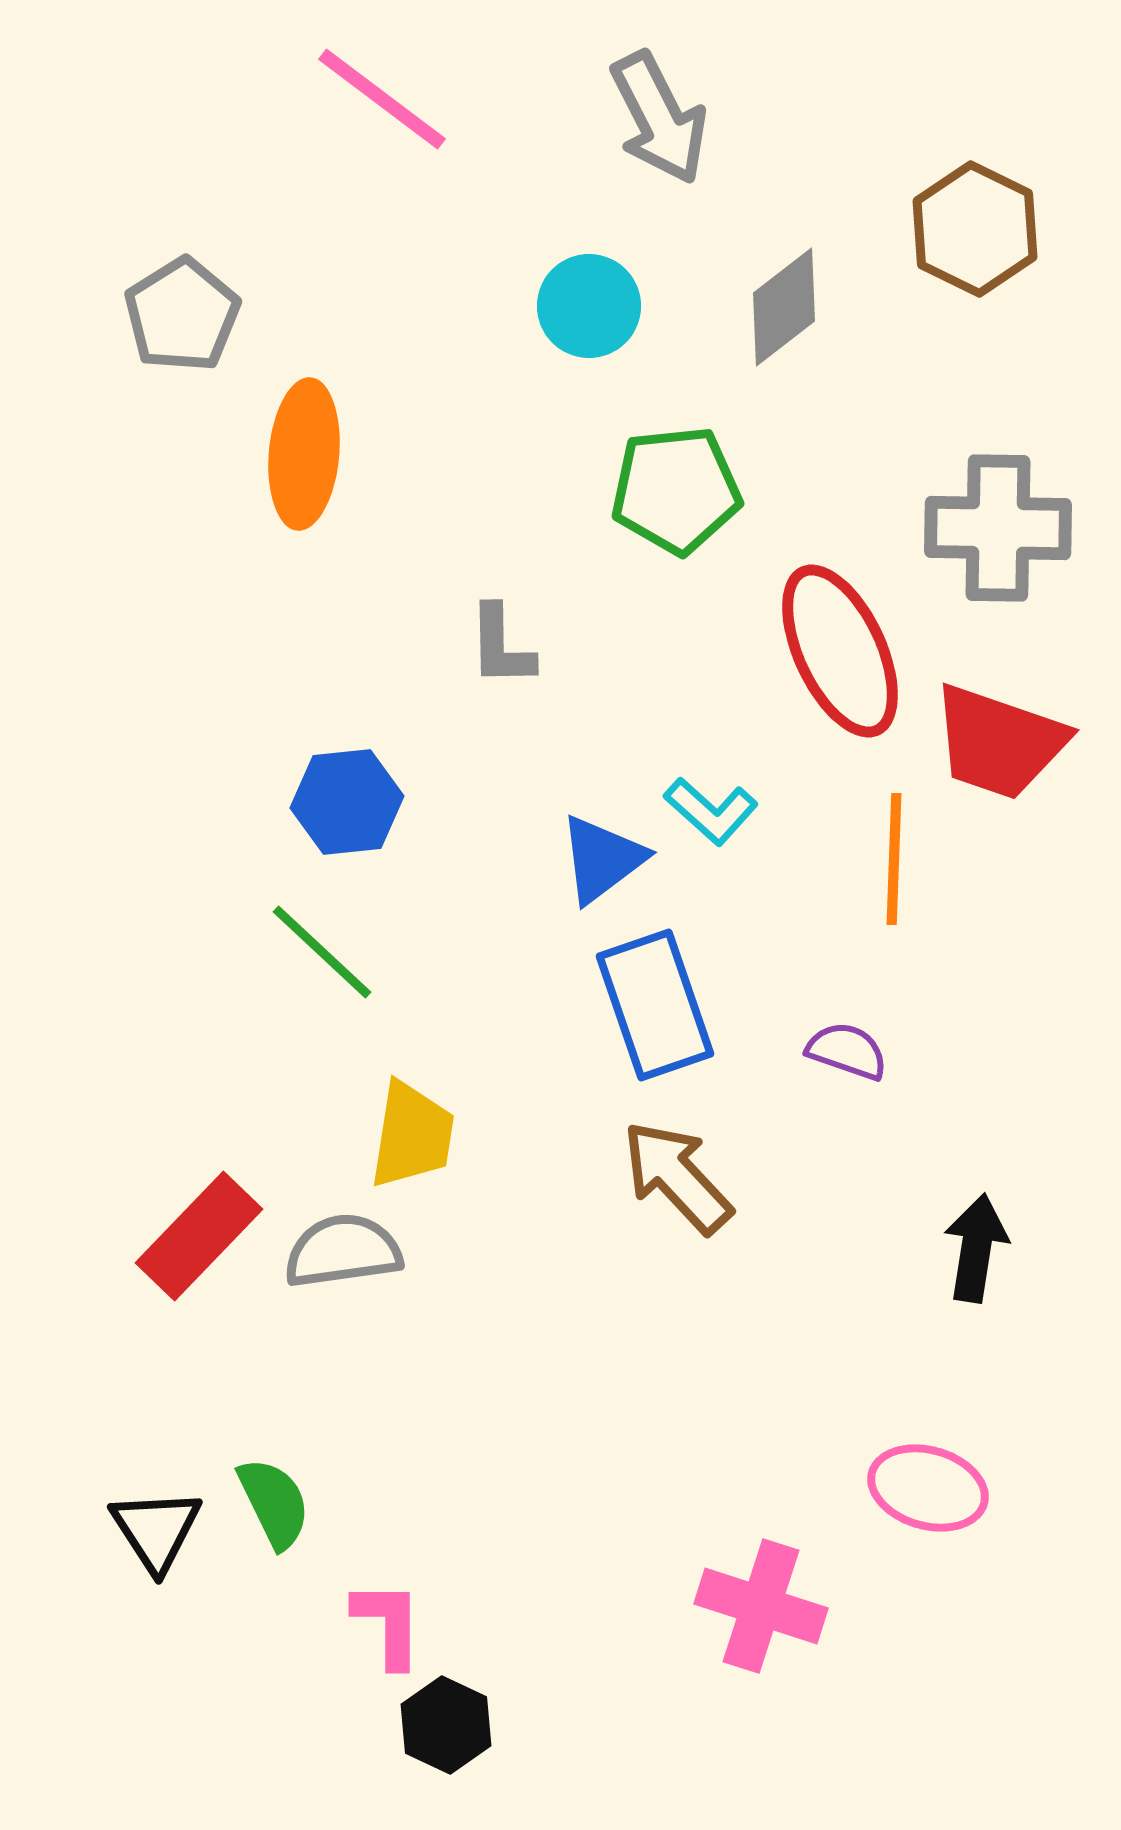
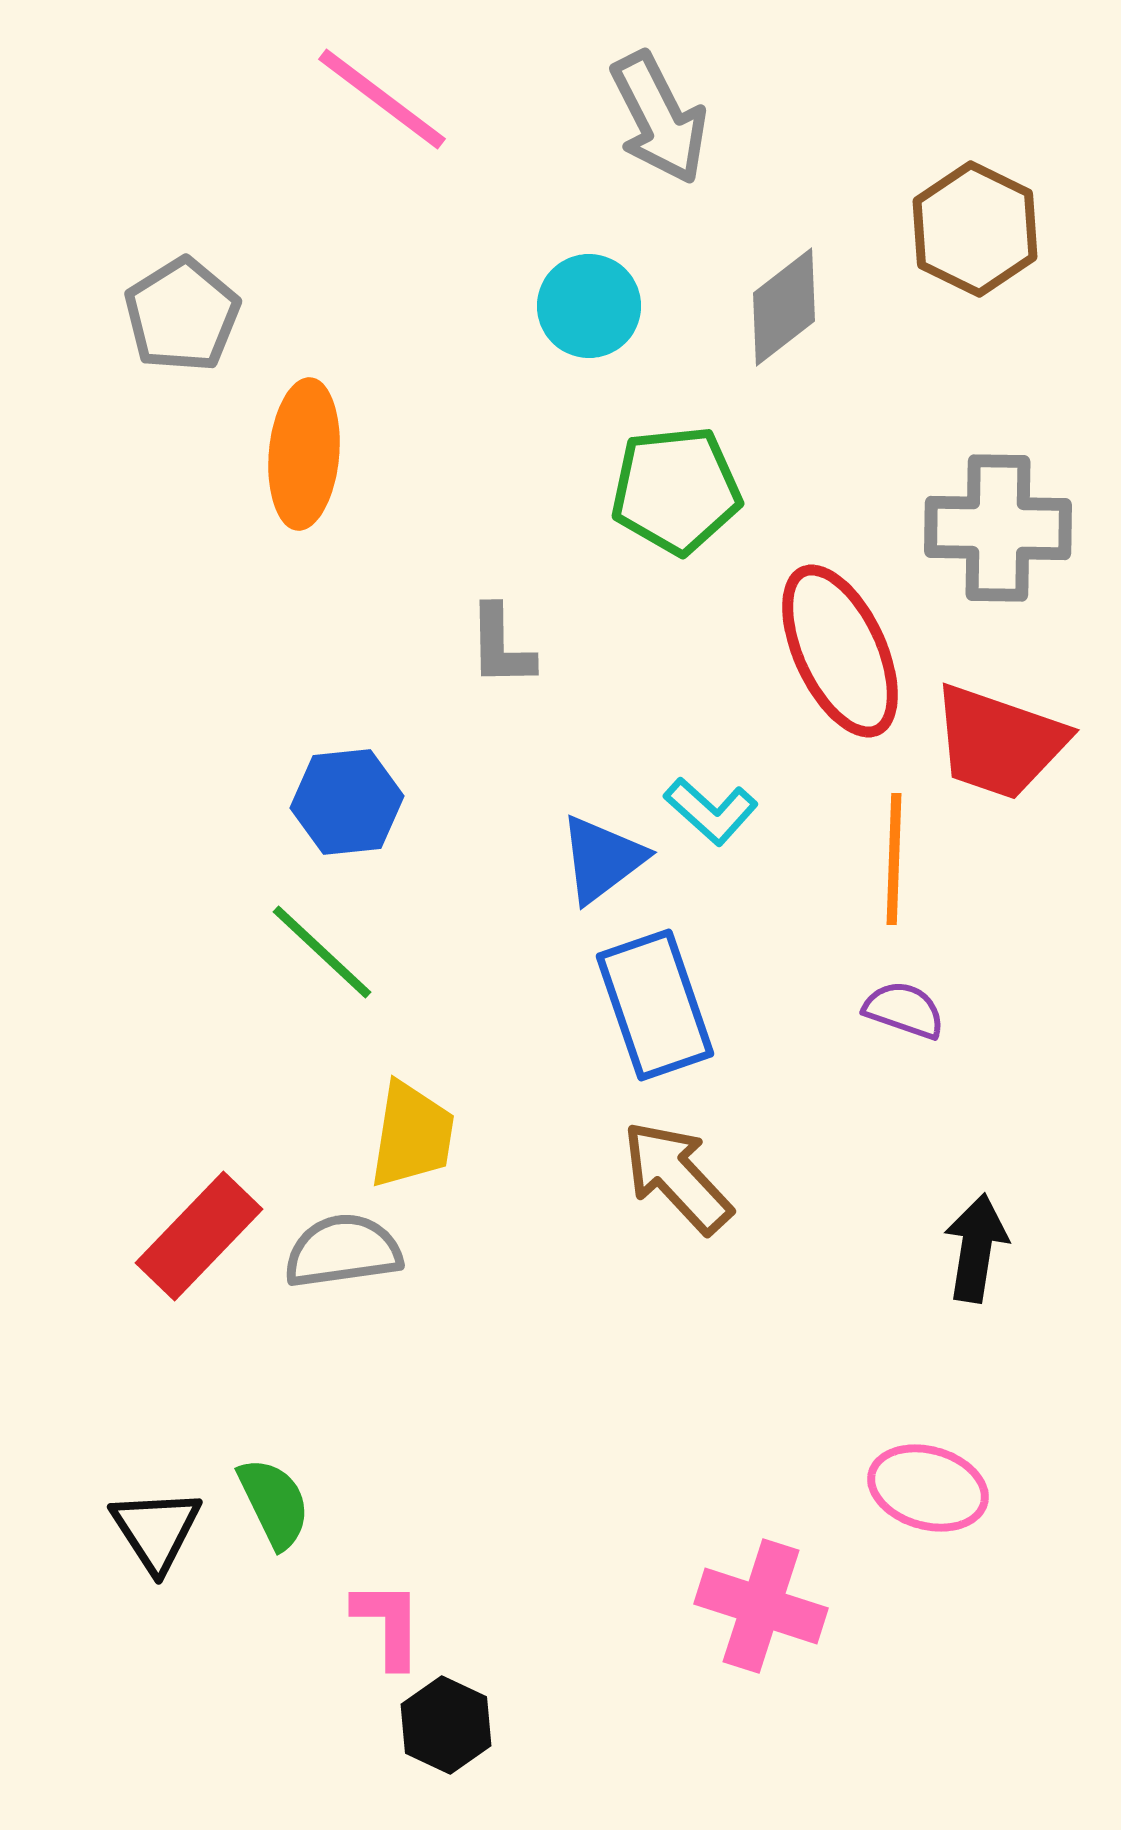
purple semicircle: moved 57 px right, 41 px up
